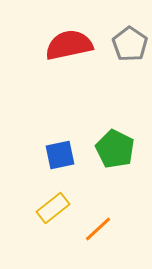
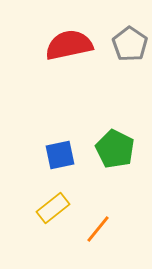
orange line: rotated 8 degrees counterclockwise
